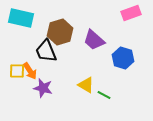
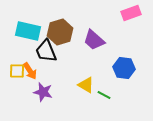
cyan rectangle: moved 7 px right, 13 px down
blue hexagon: moved 1 px right, 10 px down; rotated 10 degrees counterclockwise
purple star: moved 4 px down
